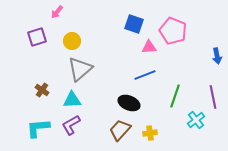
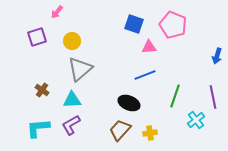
pink pentagon: moved 6 px up
blue arrow: rotated 28 degrees clockwise
